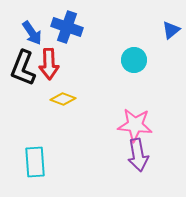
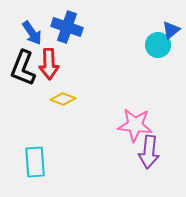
cyan circle: moved 24 px right, 15 px up
purple arrow: moved 11 px right, 3 px up; rotated 16 degrees clockwise
